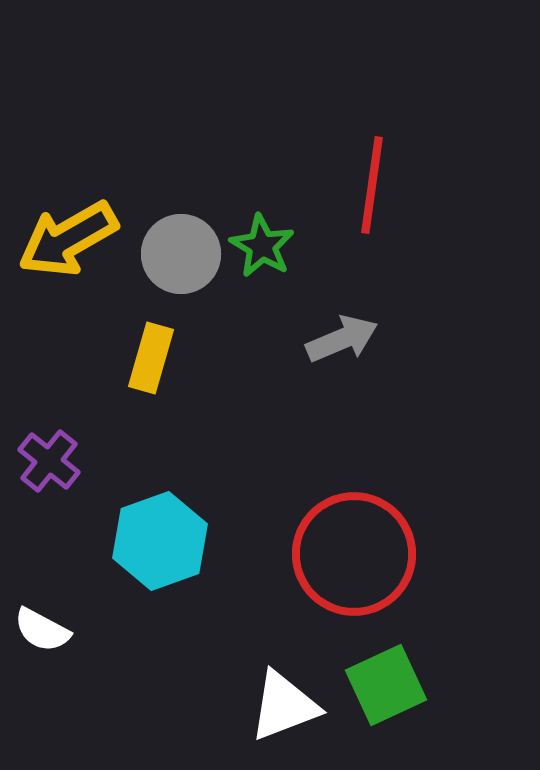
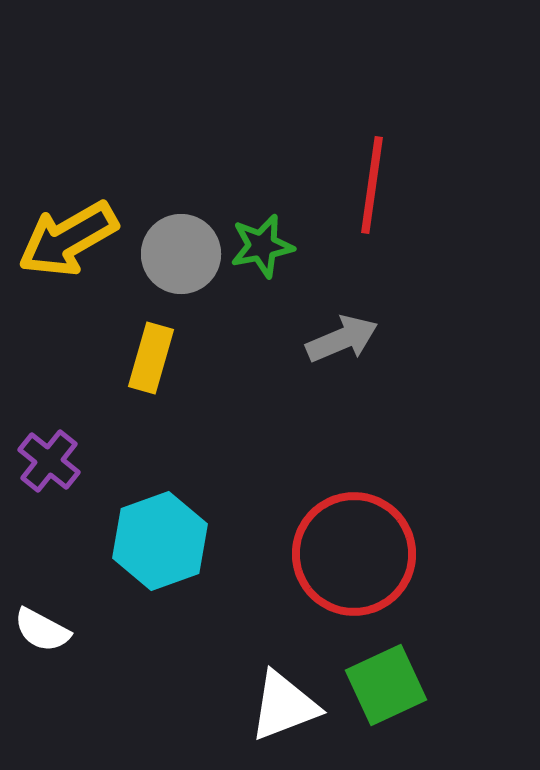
green star: rotated 30 degrees clockwise
